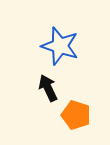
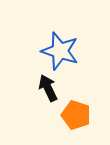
blue star: moved 5 px down
